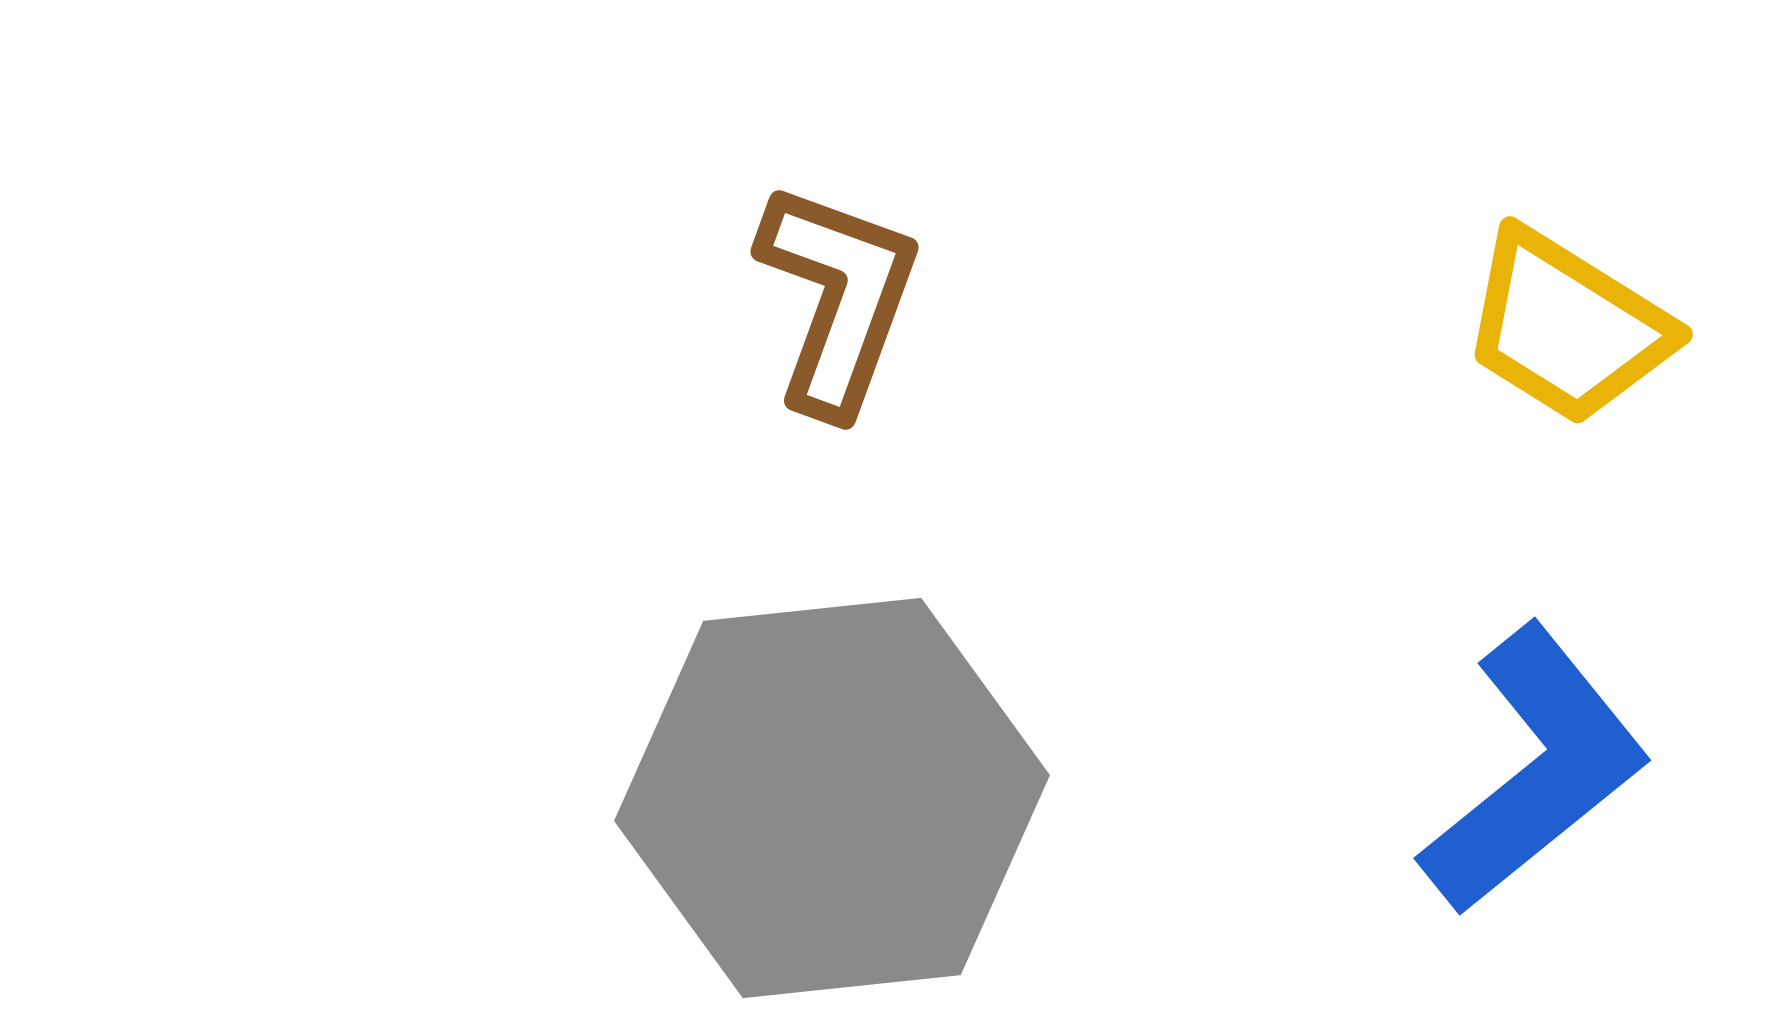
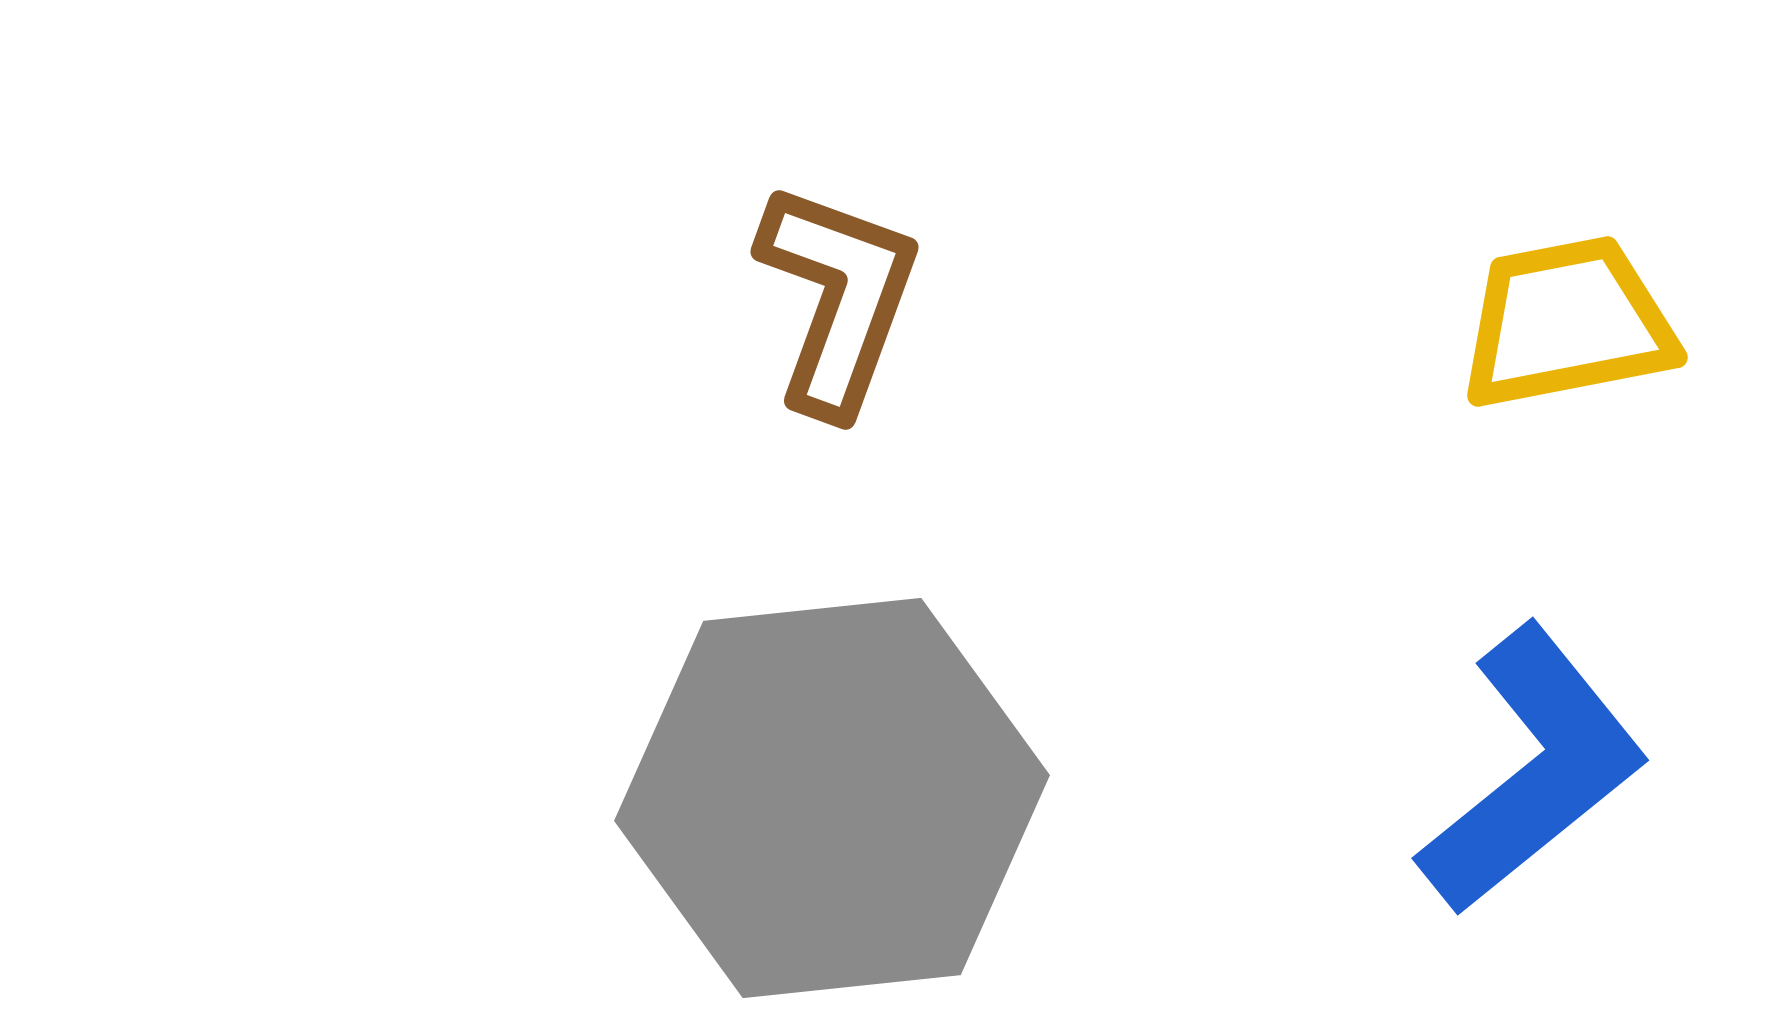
yellow trapezoid: moved 4 px up; rotated 137 degrees clockwise
blue L-shape: moved 2 px left
